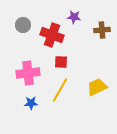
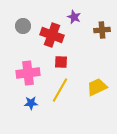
purple star: rotated 16 degrees clockwise
gray circle: moved 1 px down
